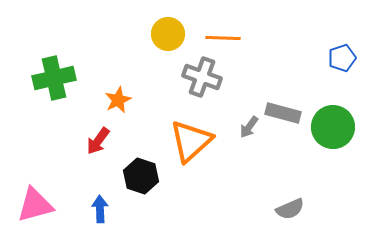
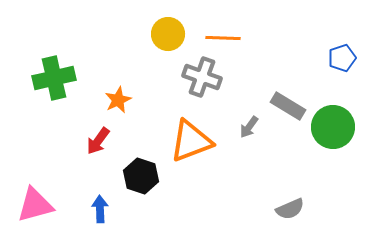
gray rectangle: moved 5 px right, 7 px up; rotated 16 degrees clockwise
orange triangle: rotated 21 degrees clockwise
